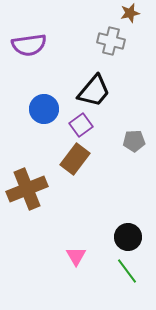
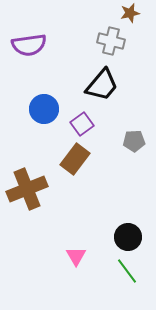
black trapezoid: moved 8 px right, 6 px up
purple square: moved 1 px right, 1 px up
